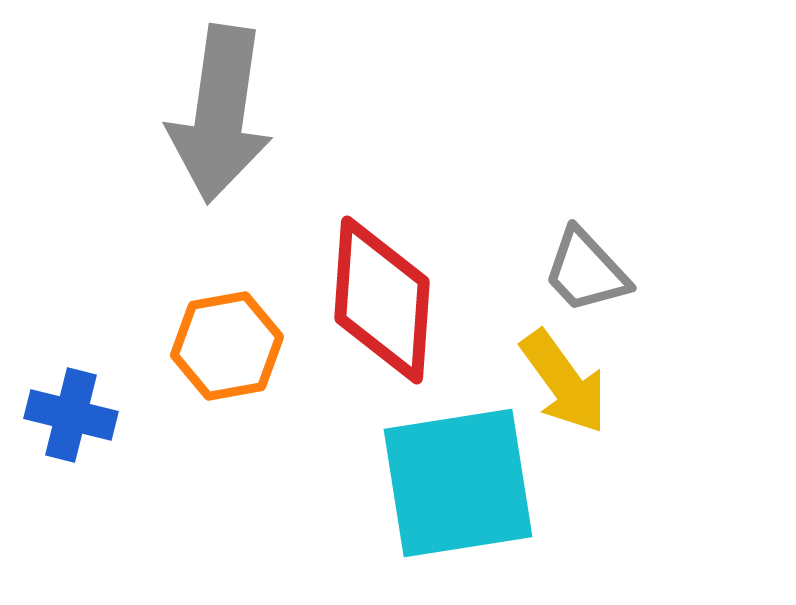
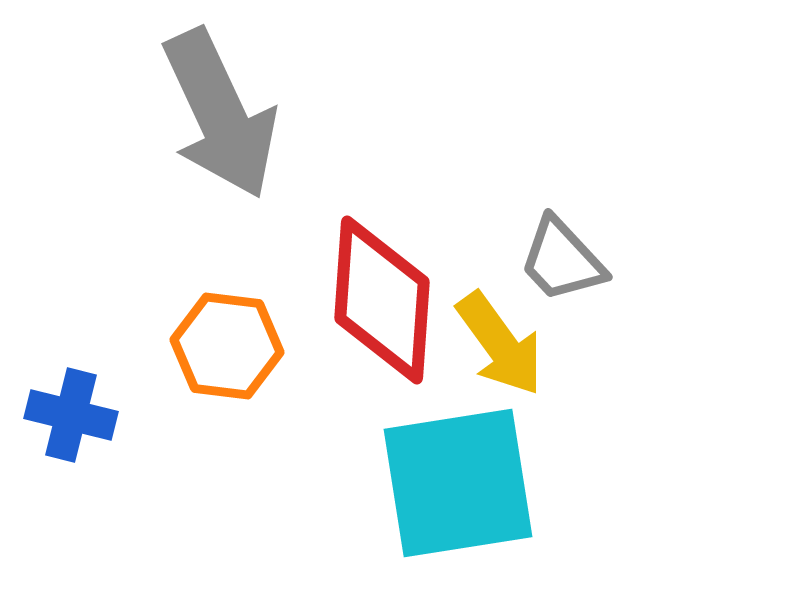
gray arrow: rotated 33 degrees counterclockwise
gray trapezoid: moved 24 px left, 11 px up
orange hexagon: rotated 17 degrees clockwise
yellow arrow: moved 64 px left, 38 px up
